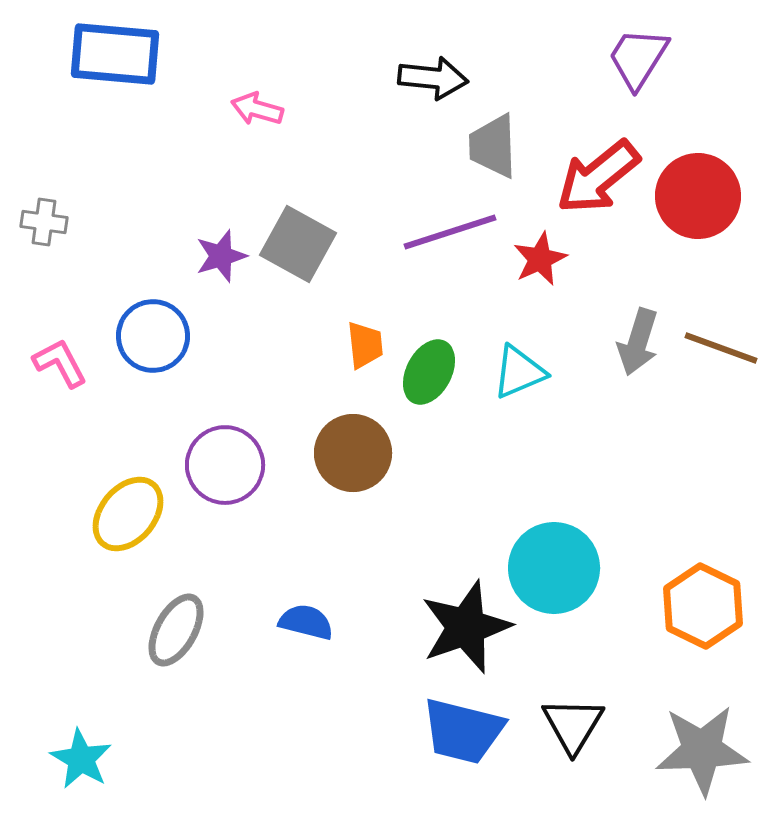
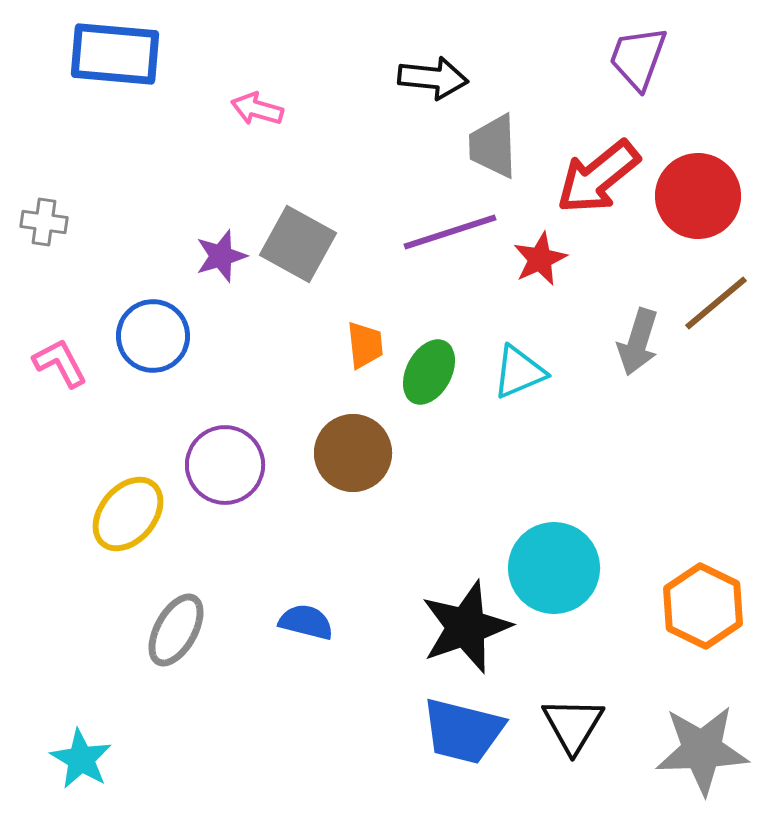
purple trapezoid: rotated 12 degrees counterclockwise
brown line: moved 5 px left, 45 px up; rotated 60 degrees counterclockwise
